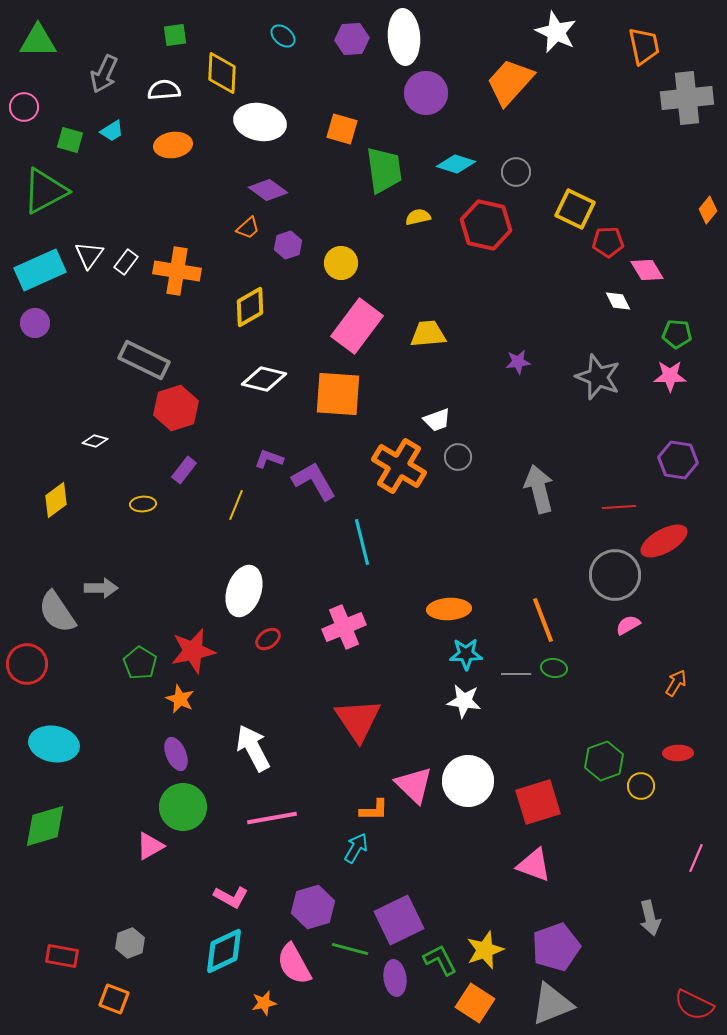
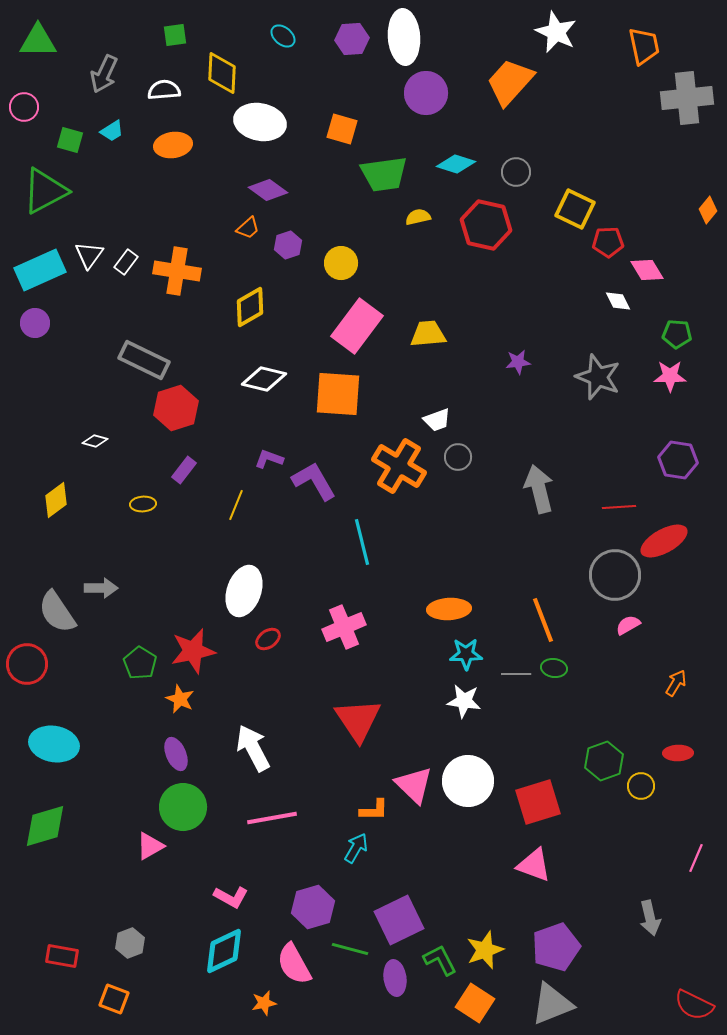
green trapezoid at (384, 170): moved 4 px down; rotated 90 degrees clockwise
